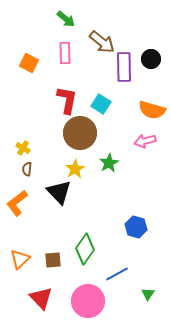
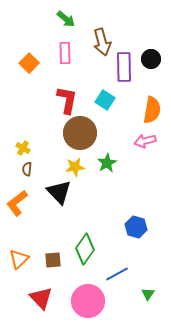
brown arrow: rotated 36 degrees clockwise
orange square: rotated 18 degrees clockwise
cyan square: moved 4 px right, 4 px up
orange semicircle: rotated 96 degrees counterclockwise
green star: moved 2 px left
yellow star: moved 2 px up; rotated 24 degrees clockwise
orange triangle: moved 1 px left
